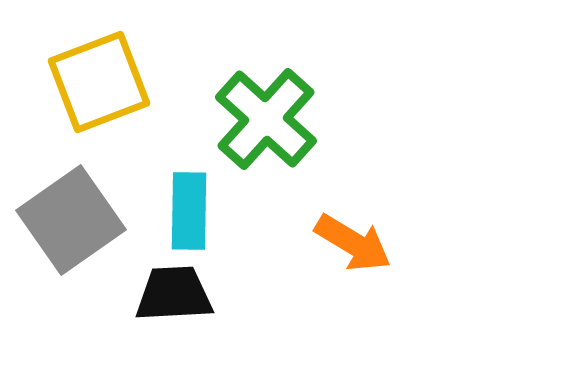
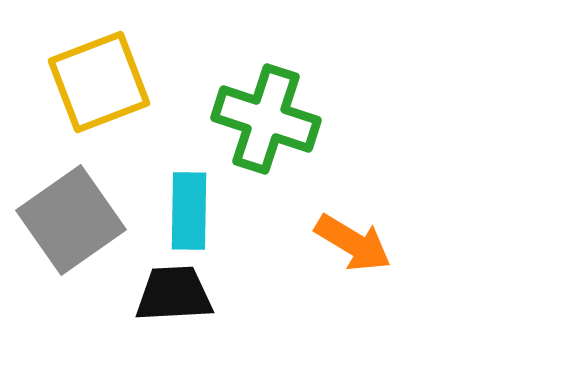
green cross: rotated 24 degrees counterclockwise
